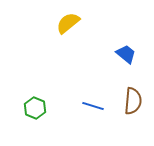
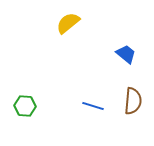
green hexagon: moved 10 px left, 2 px up; rotated 20 degrees counterclockwise
